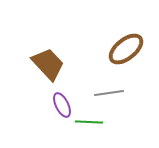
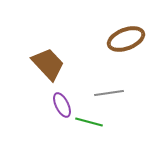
brown ellipse: moved 10 px up; rotated 18 degrees clockwise
green line: rotated 12 degrees clockwise
